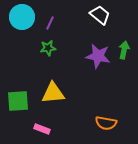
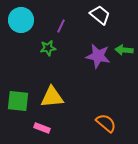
cyan circle: moved 1 px left, 3 px down
purple line: moved 11 px right, 3 px down
green arrow: rotated 96 degrees counterclockwise
yellow triangle: moved 1 px left, 4 px down
green square: rotated 10 degrees clockwise
orange semicircle: rotated 150 degrees counterclockwise
pink rectangle: moved 1 px up
